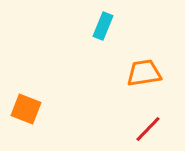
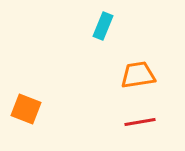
orange trapezoid: moved 6 px left, 2 px down
red line: moved 8 px left, 7 px up; rotated 36 degrees clockwise
